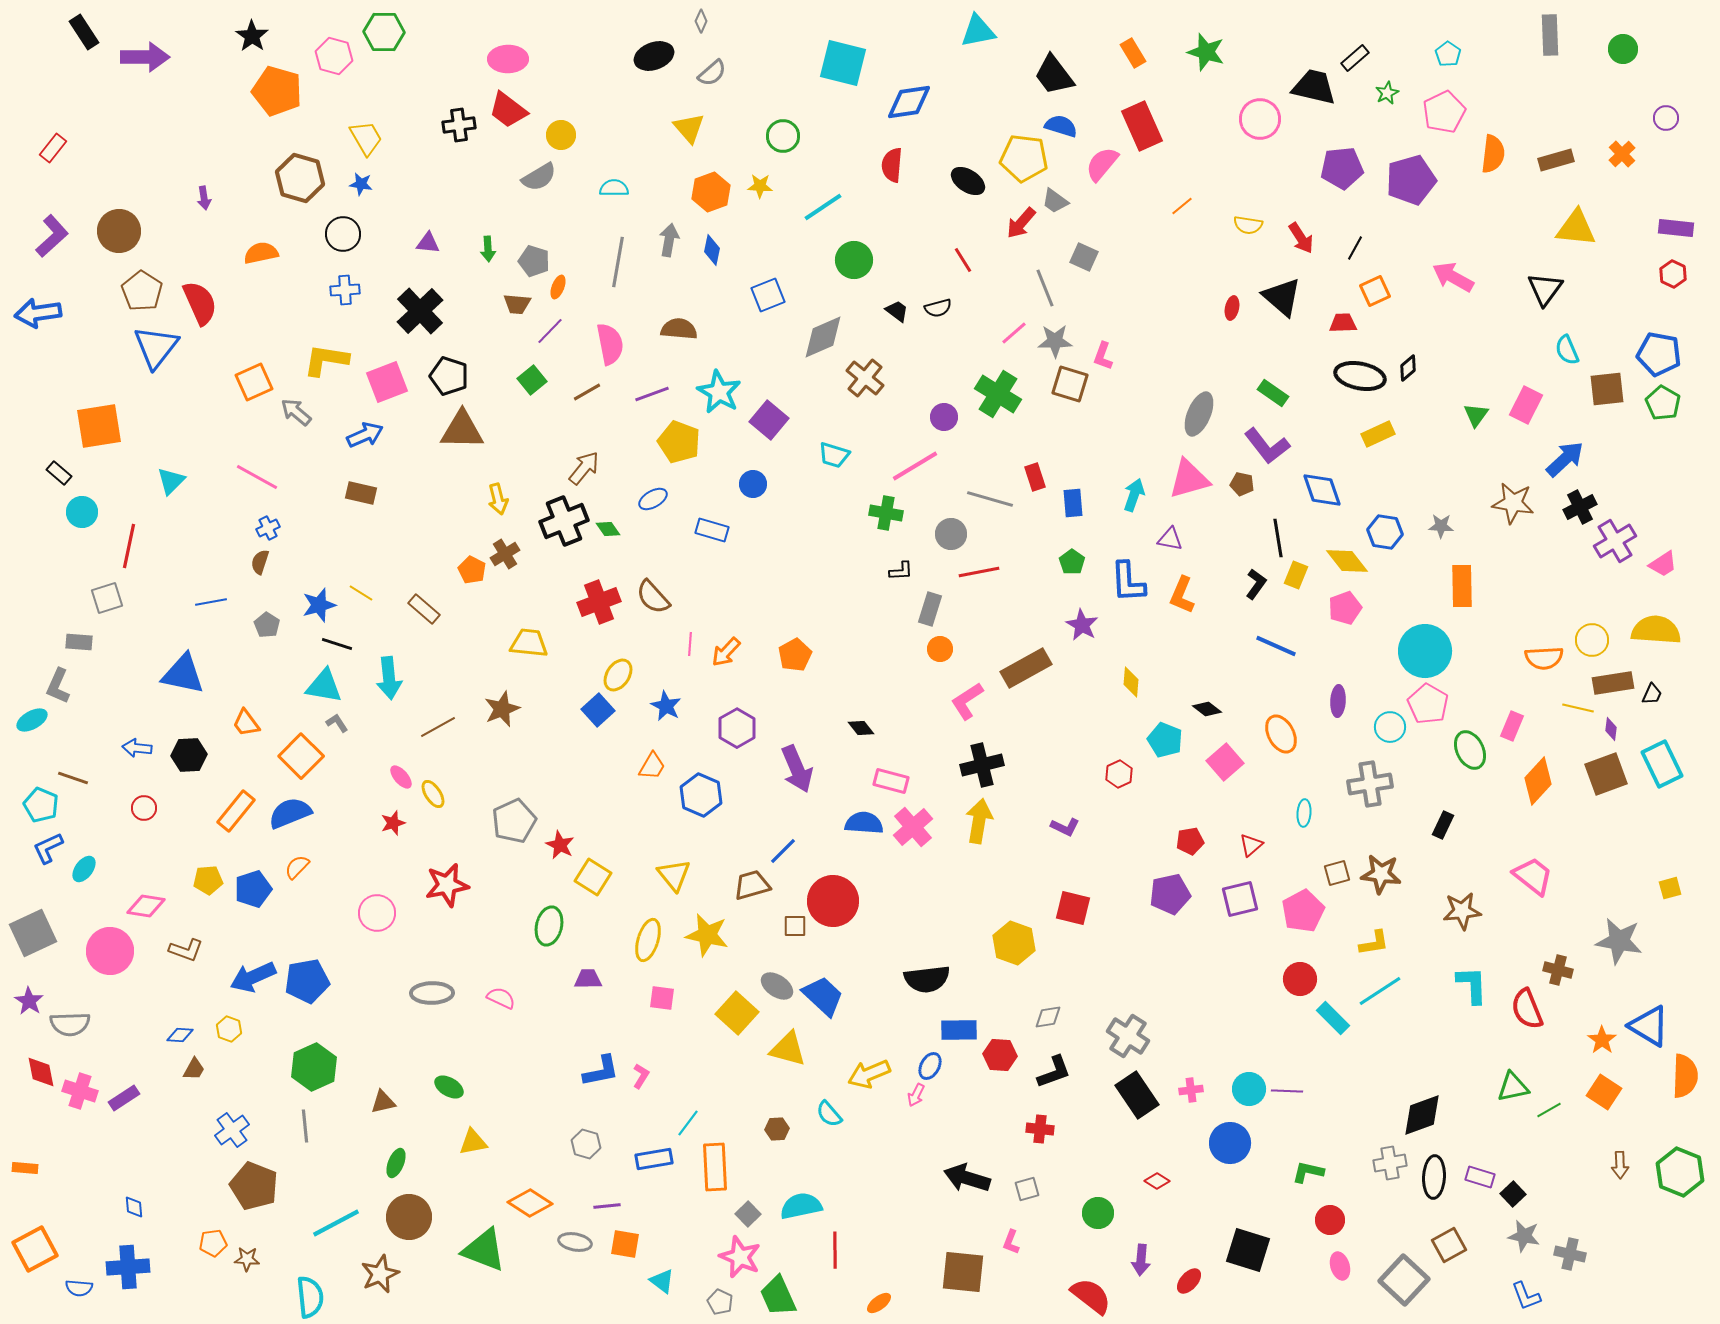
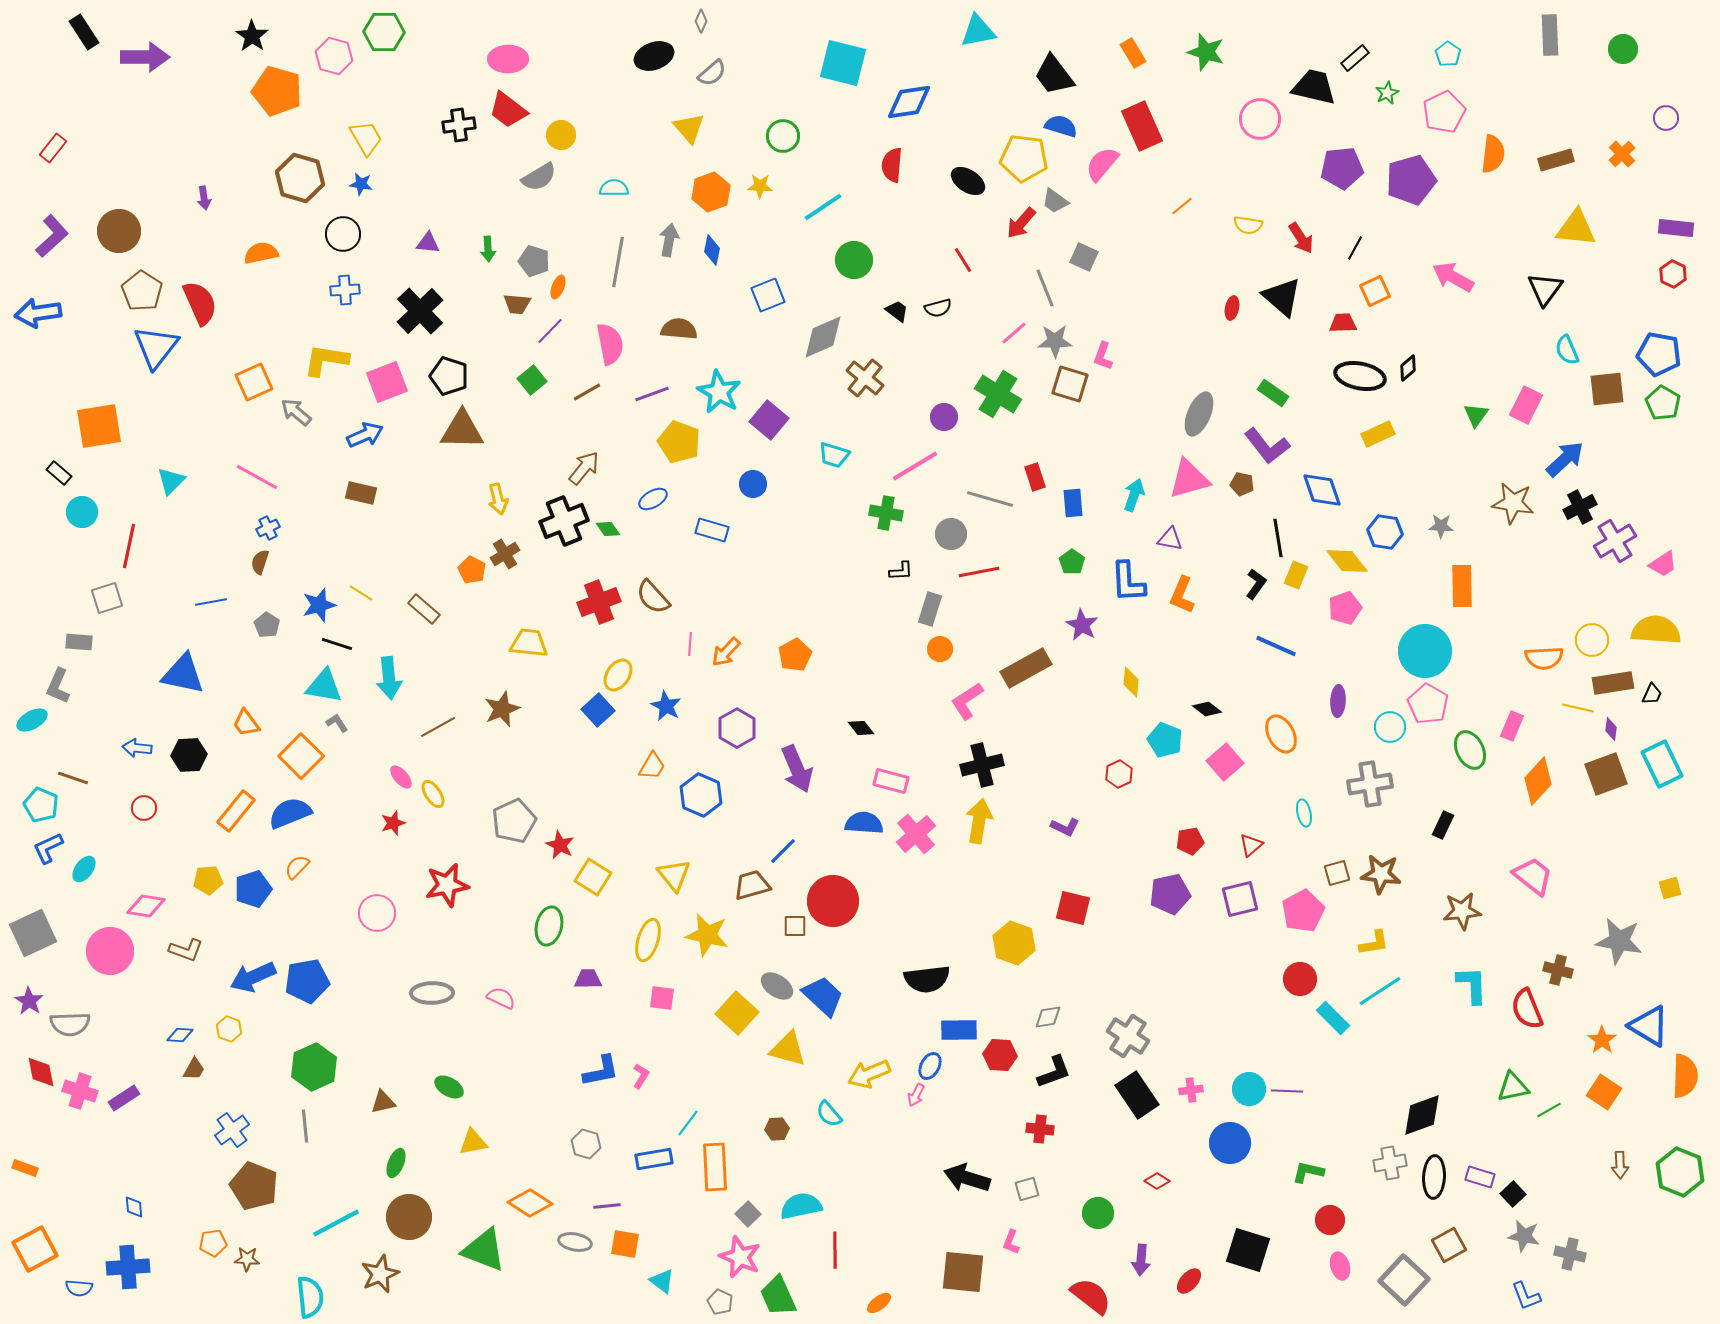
cyan ellipse at (1304, 813): rotated 16 degrees counterclockwise
pink cross at (913, 827): moved 3 px right, 7 px down
orange rectangle at (25, 1168): rotated 15 degrees clockwise
